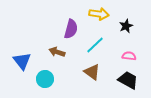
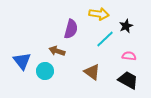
cyan line: moved 10 px right, 6 px up
brown arrow: moved 1 px up
cyan circle: moved 8 px up
